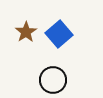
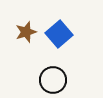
brown star: rotated 15 degrees clockwise
